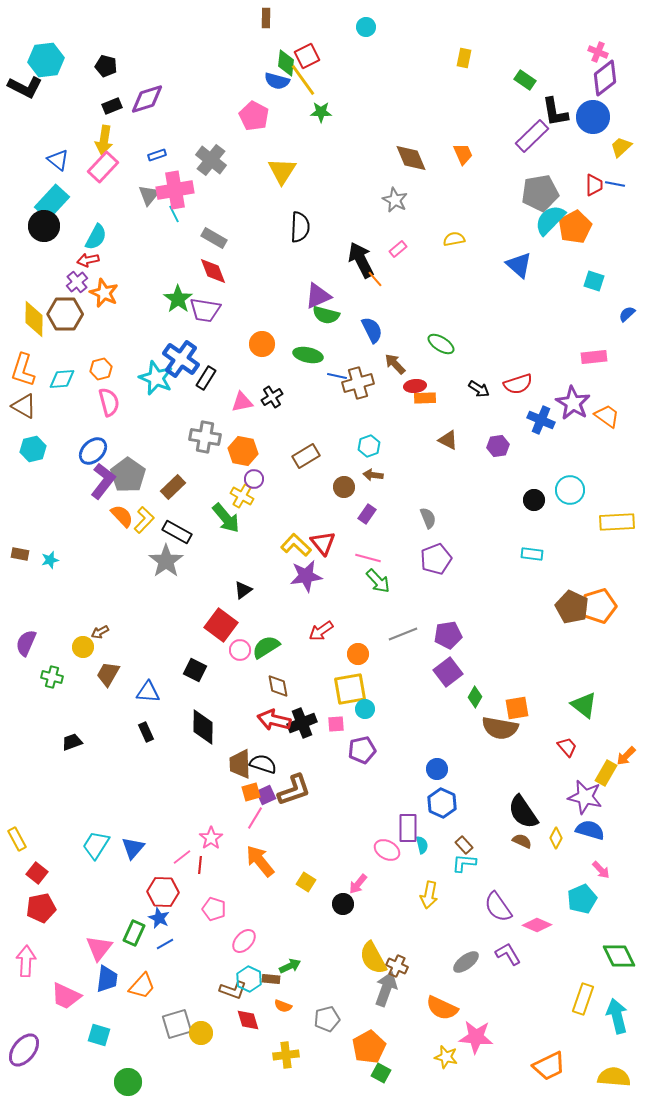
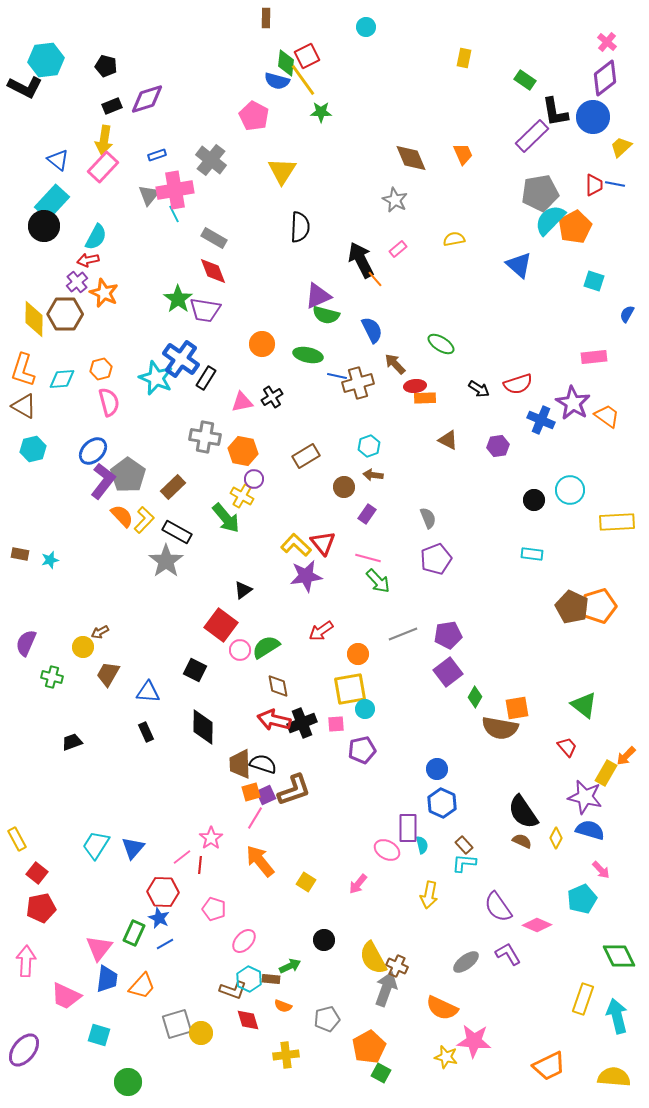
pink cross at (598, 52): moved 9 px right, 10 px up; rotated 18 degrees clockwise
blue semicircle at (627, 314): rotated 18 degrees counterclockwise
black circle at (343, 904): moved 19 px left, 36 px down
pink star at (476, 1037): moved 2 px left, 4 px down
